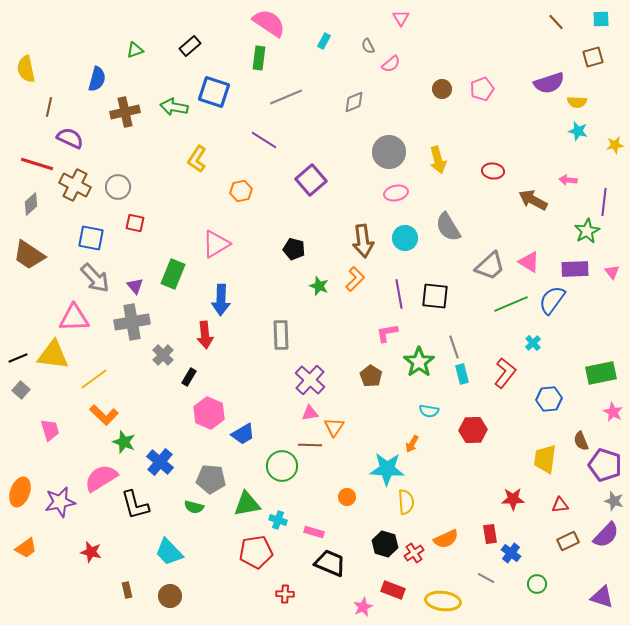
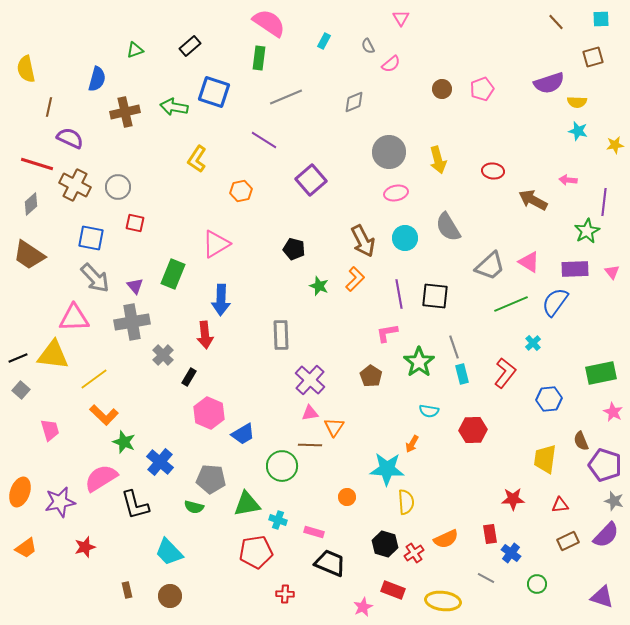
brown arrow at (363, 241): rotated 20 degrees counterclockwise
blue semicircle at (552, 300): moved 3 px right, 2 px down
red star at (91, 552): moved 6 px left, 5 px up; rotated 30 degrees counterclockwise
